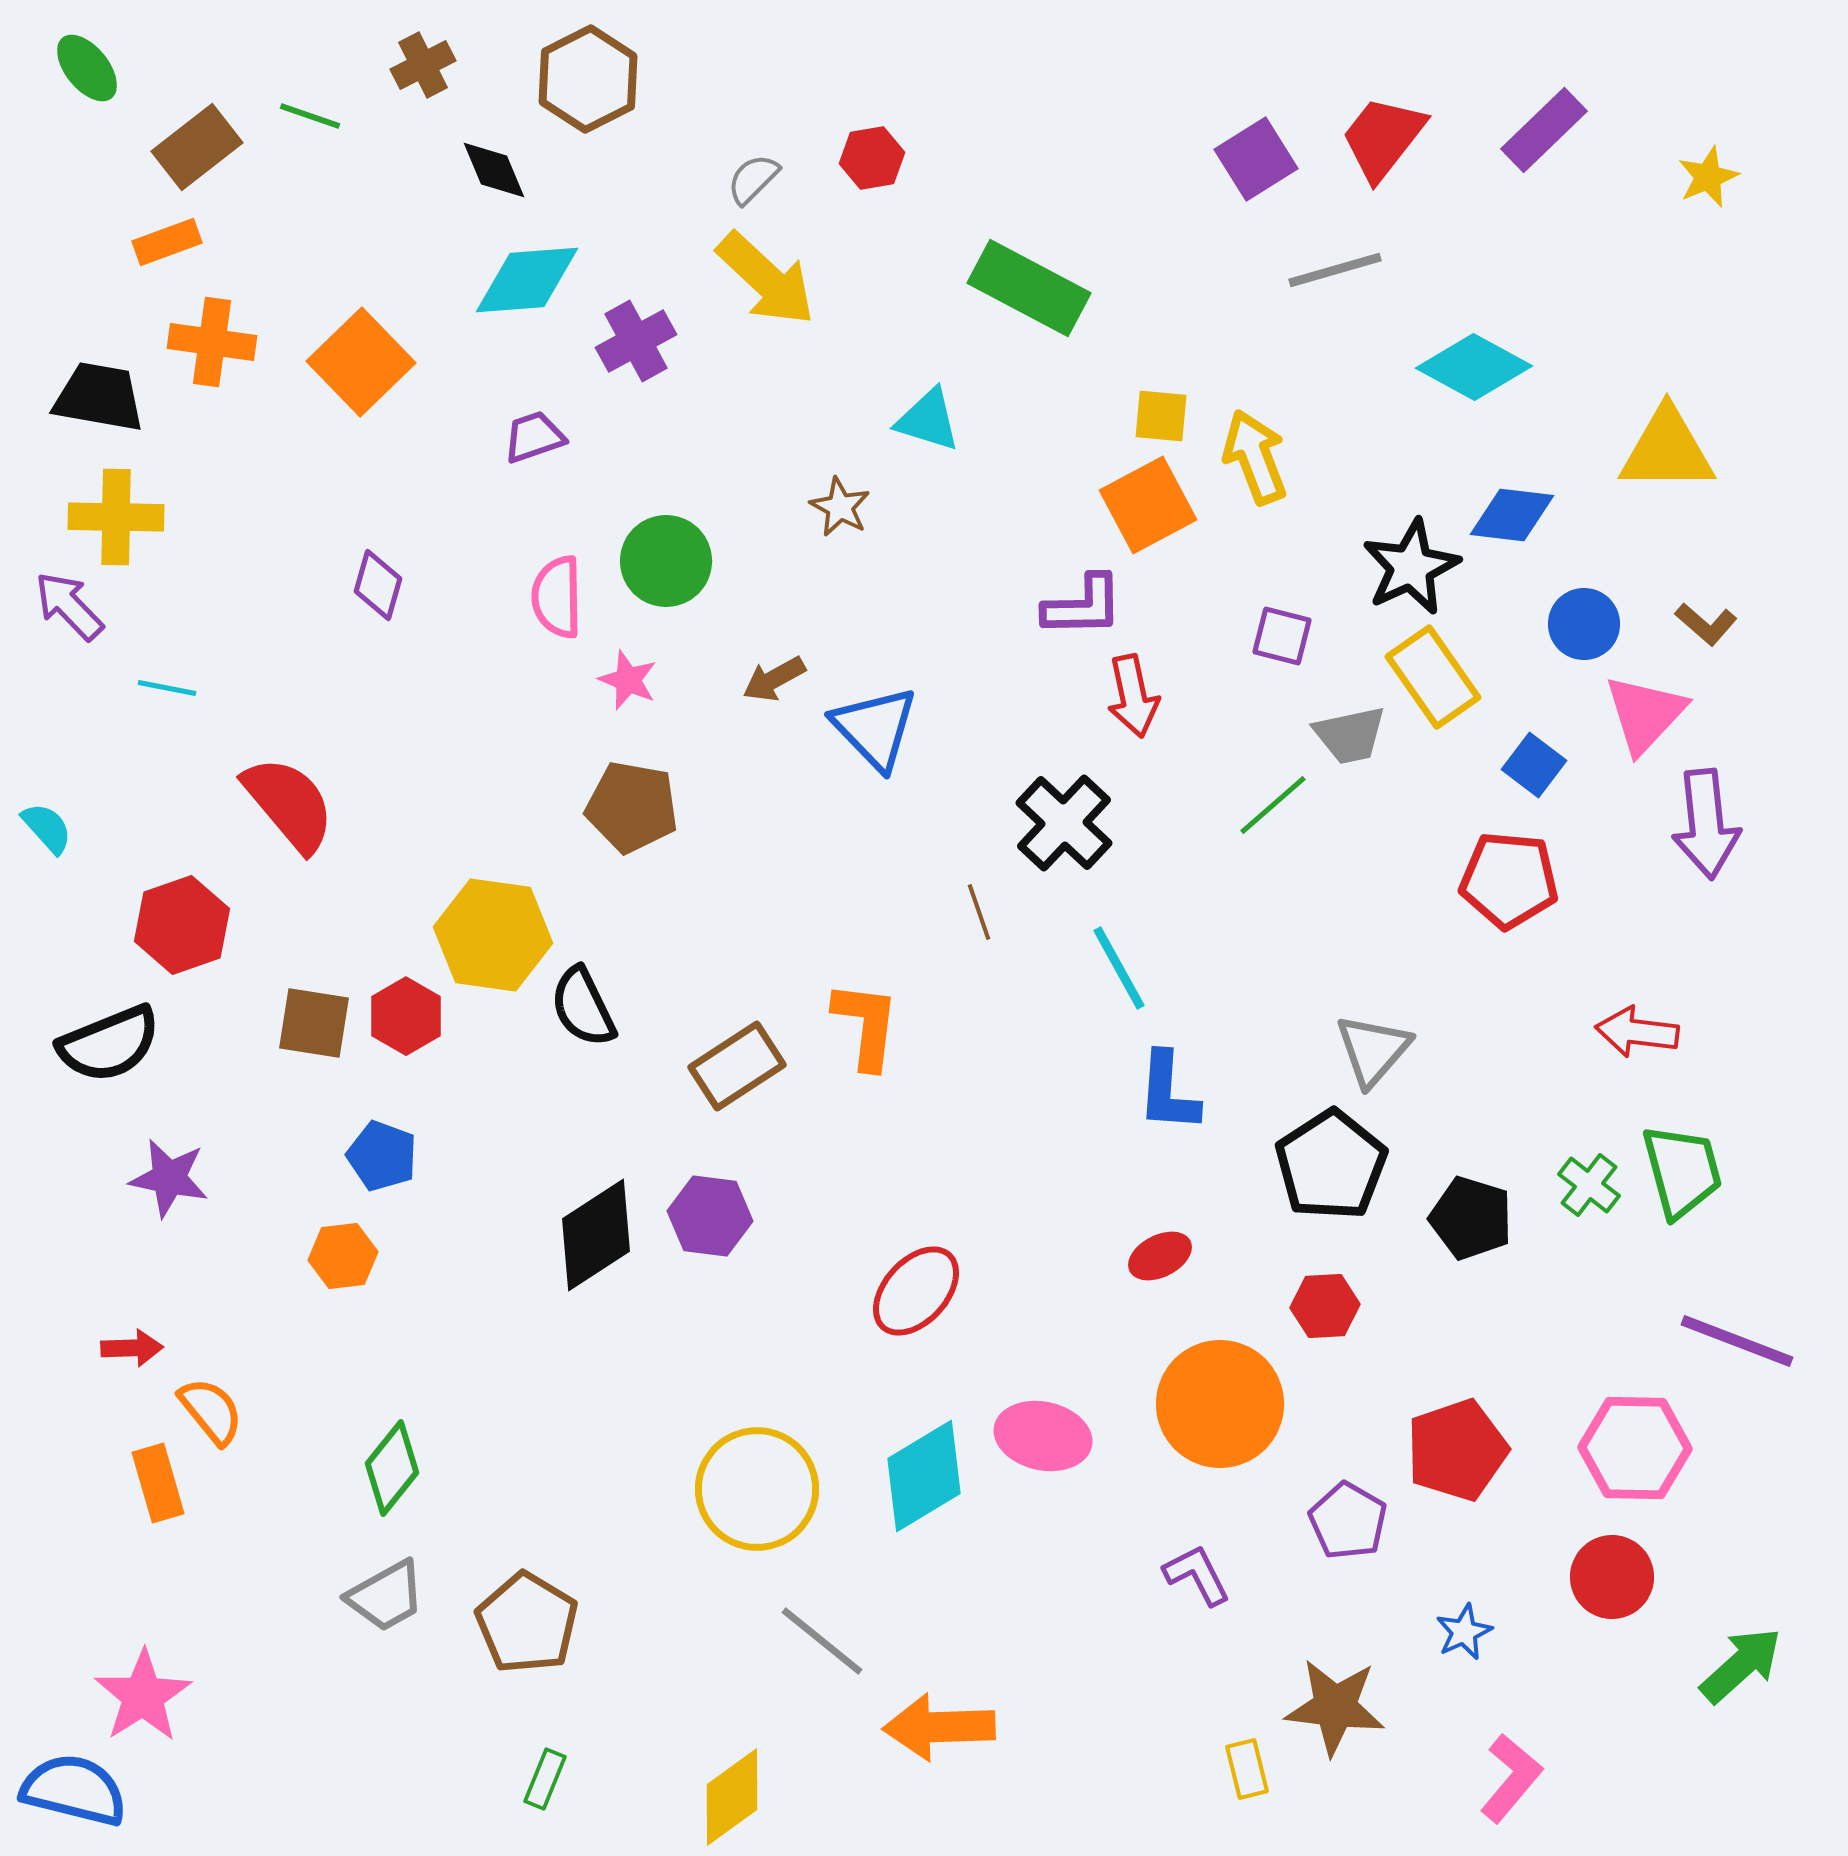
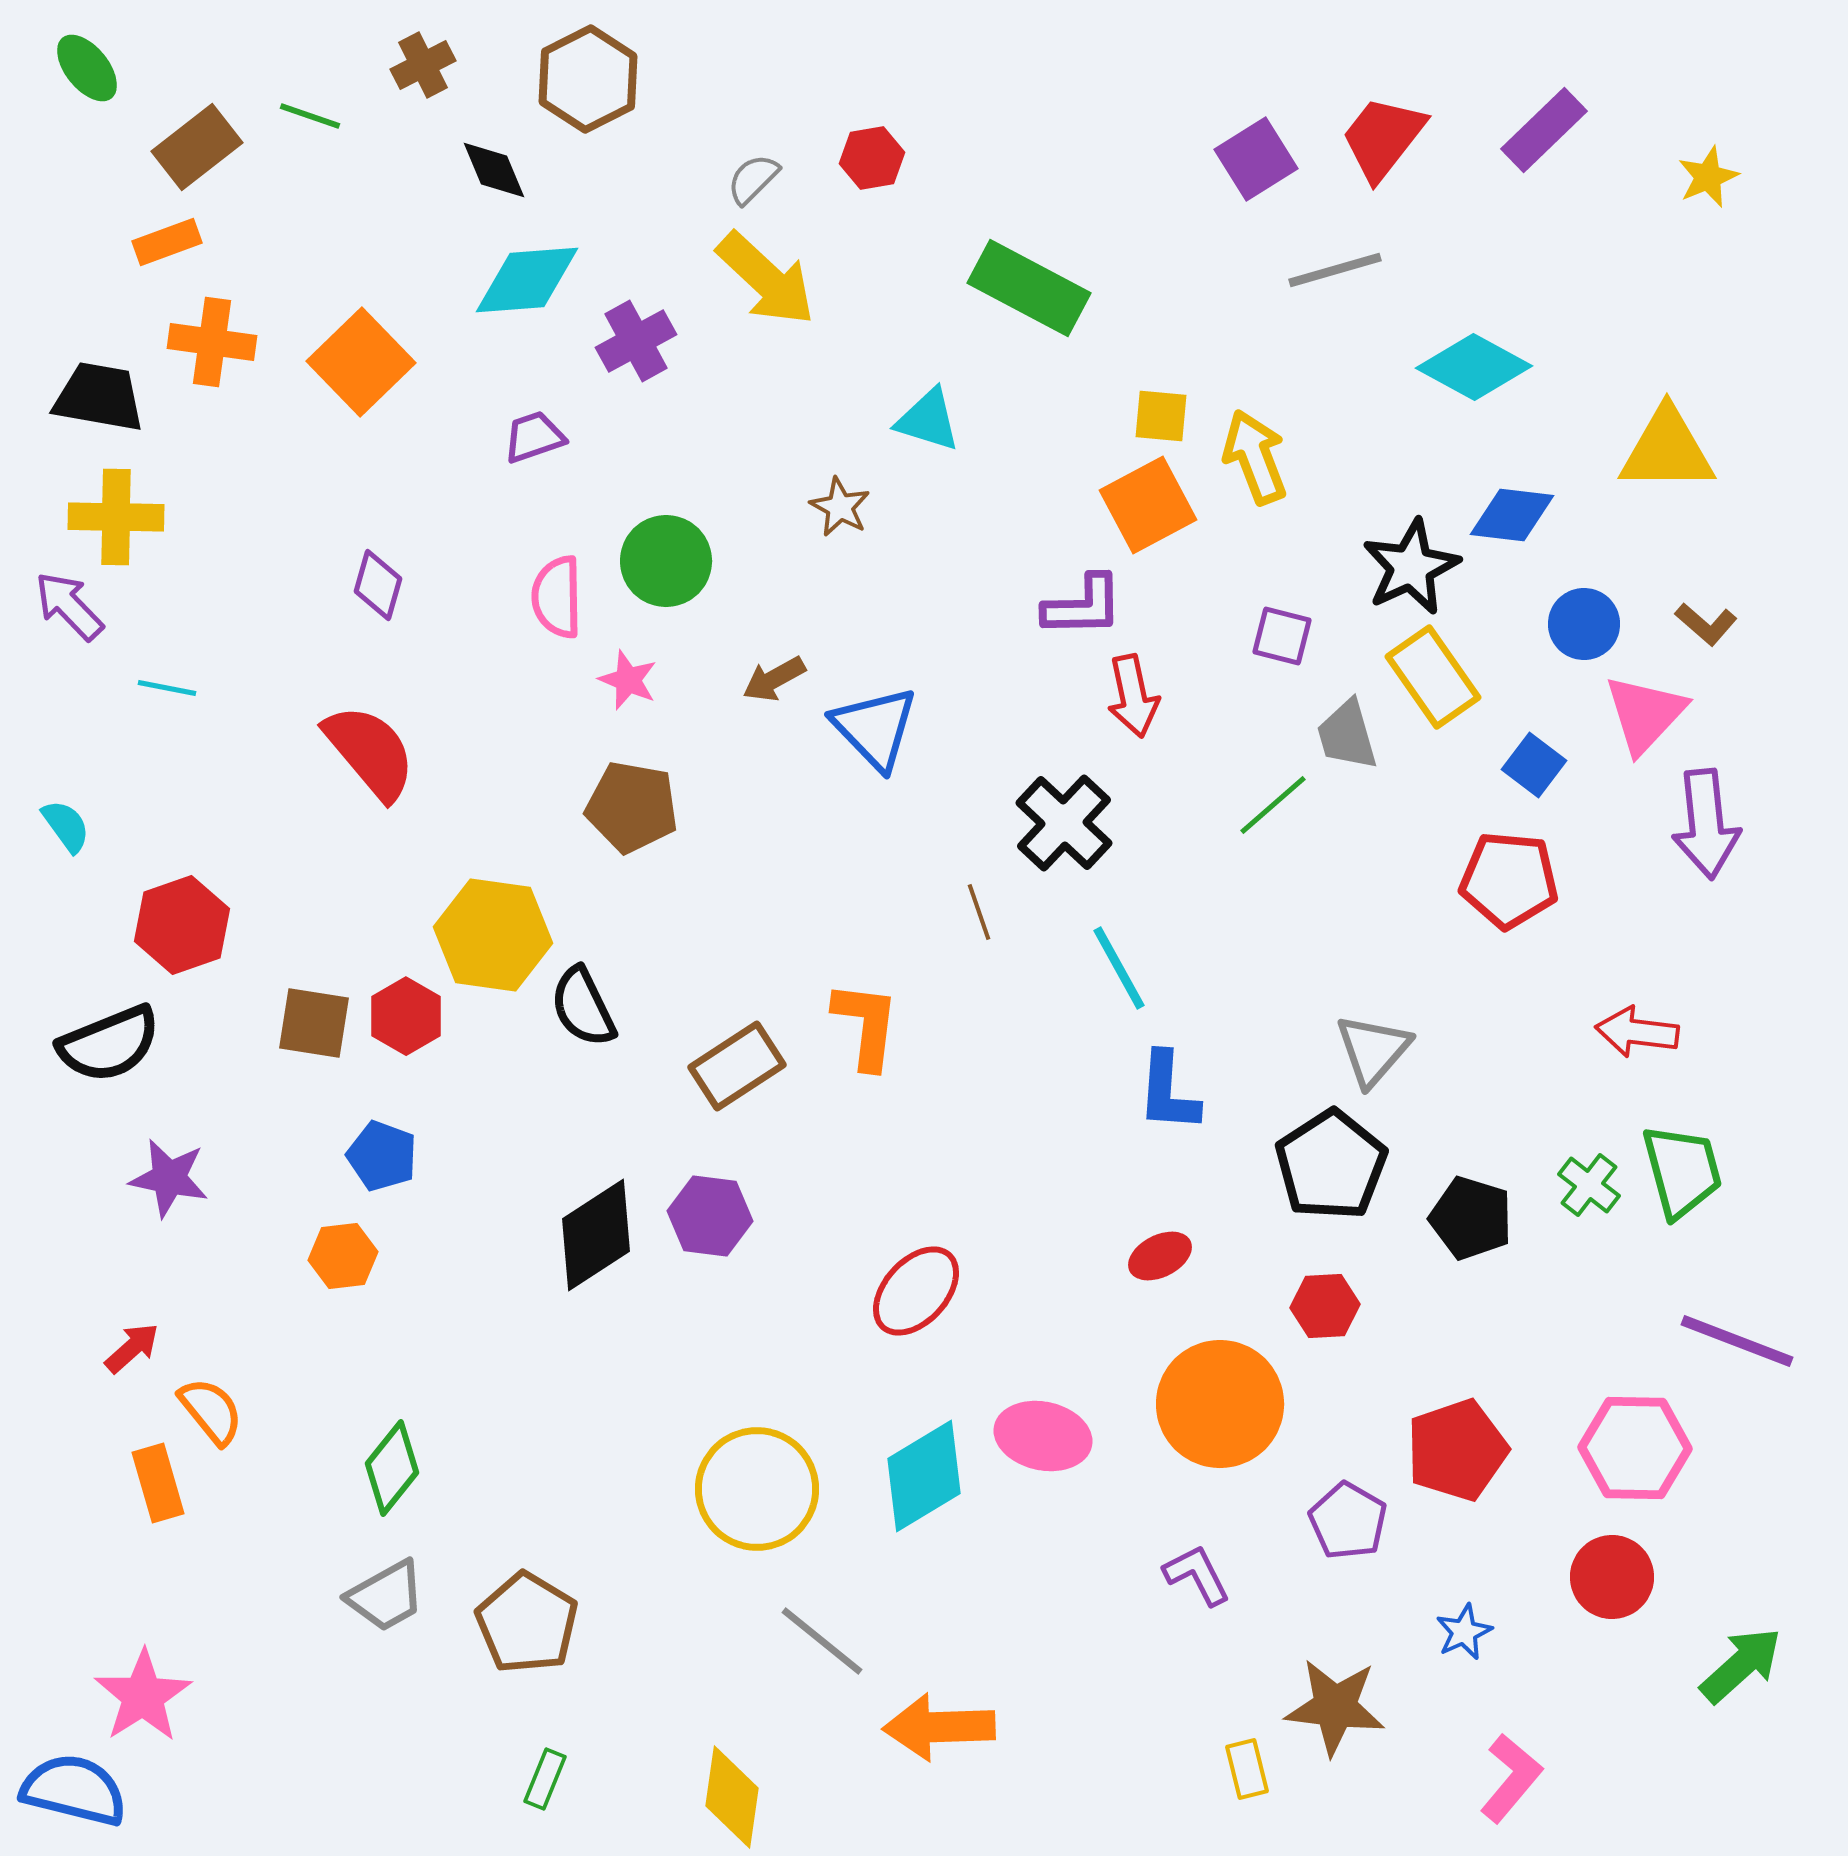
gray trapezoid at (1350, 735): moved 3 px left; rotated 86 degrees clockwise
red semicircle at (289, 804): moved 81 px right, 52 px up
cyan semicircle at (47, 828): moved 19 px right, 2 px up; rotated 6 degrees clockwise
red arrow at (132, 1348): rotated 40 degrees counterclockwise
yellow diamond at (732, 1797): rotated 46 degrees counterclockwise
